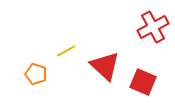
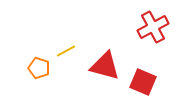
red triangle: rotated 28 degrees counterclockwise
orange pentagon: moved 3 px right, 6 px up
